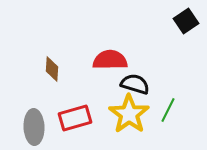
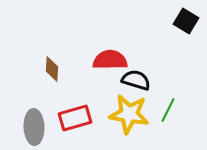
black square: rotated 25 degrees counterclockwise
black semicircle: moved 1 px right, 4 px up
yellow star: rotated 27 degrees counterclockwise
